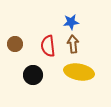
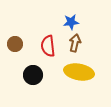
brown arrow: moved 2 px right, 1 px up; rotated 18 degrees clockwise
